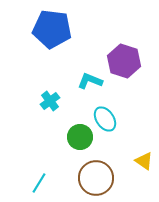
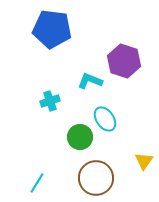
cyan cross: rotated 18 degrees clockwise
yellow triangle: rotated 30 degrees clockwise
cyan line: moved 2 px left
